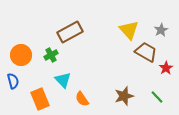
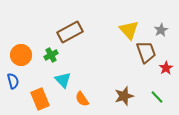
brown trapezoid: rotated 40 degrees clockwise
